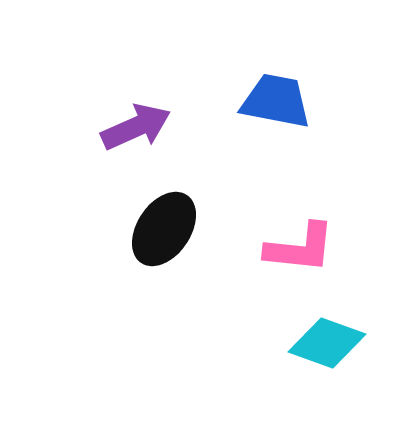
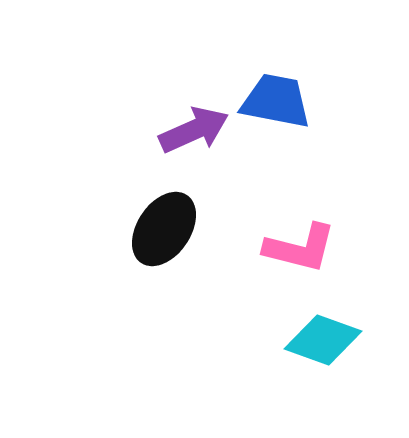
purple arrow: moved 58 px right, 3 px down
pink L-shape: rotated 8 degrees clockwise
cyan diamond: moved 4 px left, 3 px up
